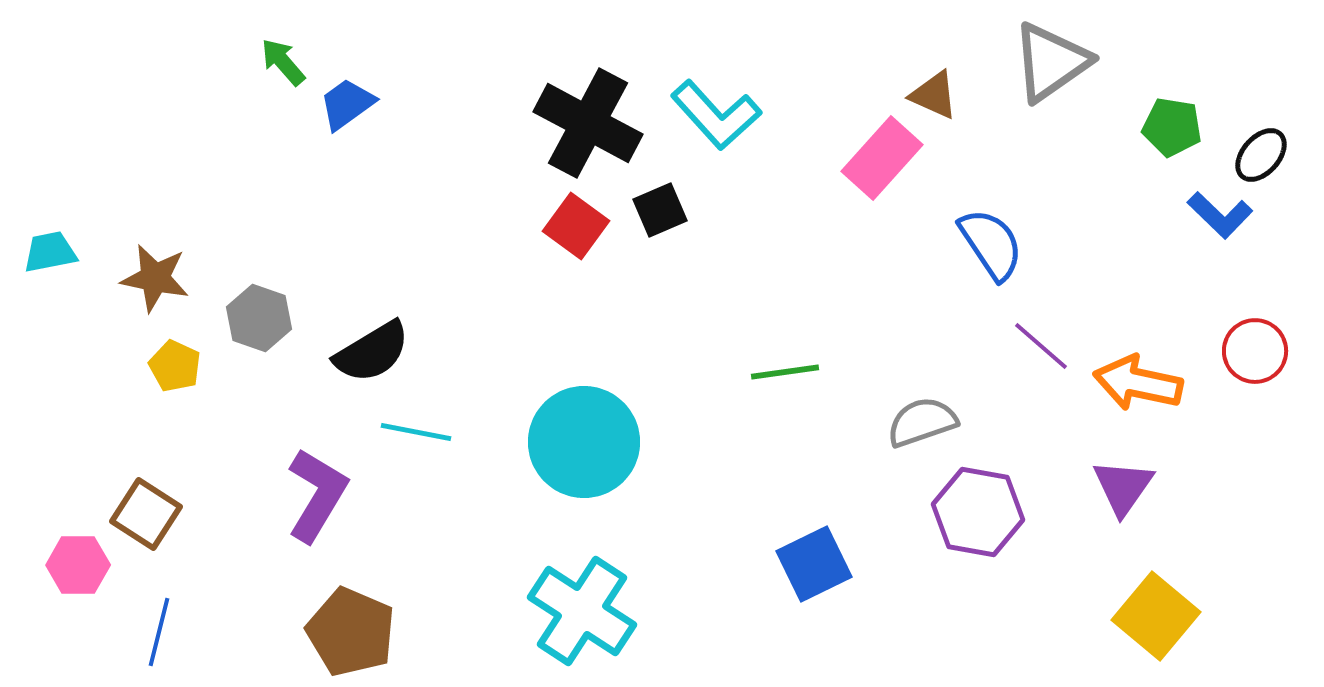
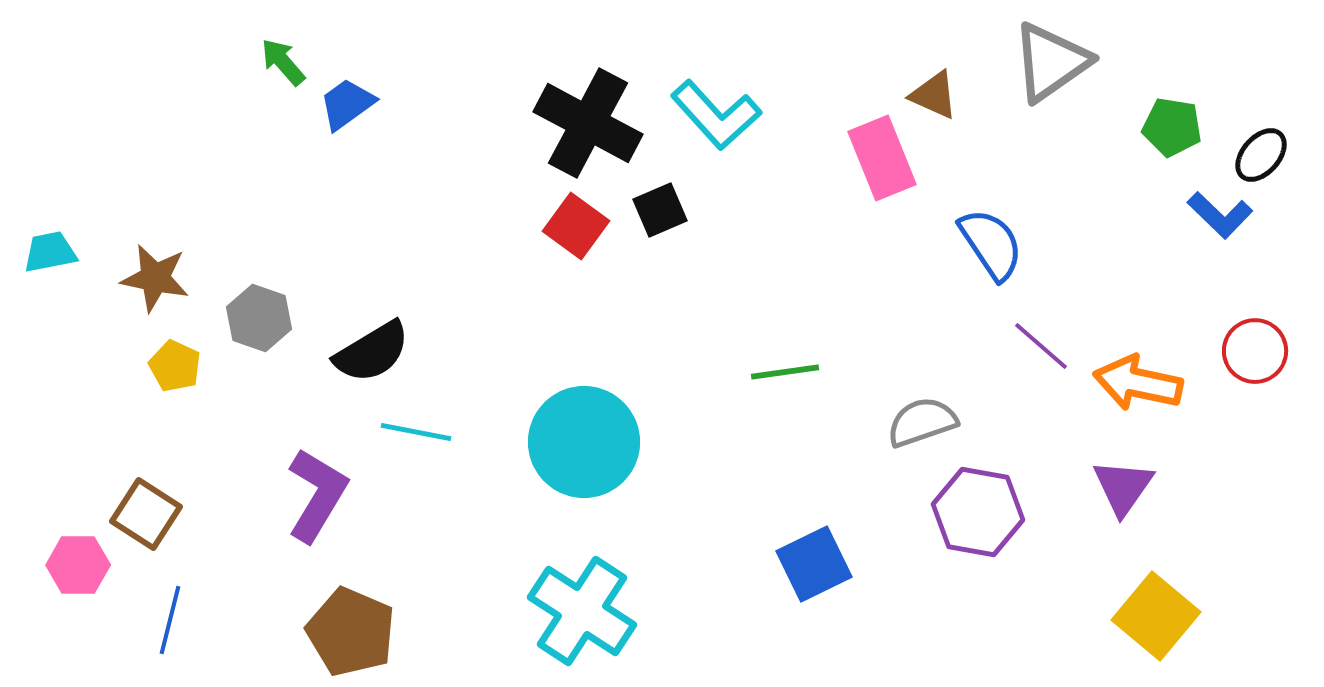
pink rectangle: rotated 64 degrees counterclockwise
blue line: moved 11 px right, 12 px up
